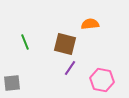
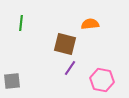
green line: moved 4 px left, 19 px up; rotated 28 degrees clockwise
gray square: moved 2 px up
